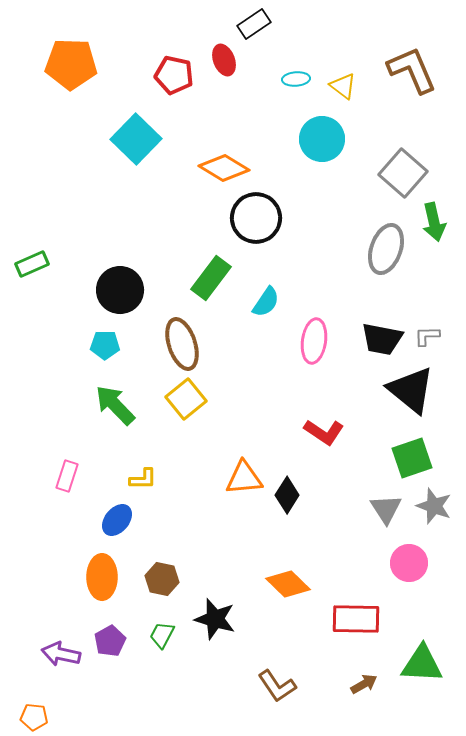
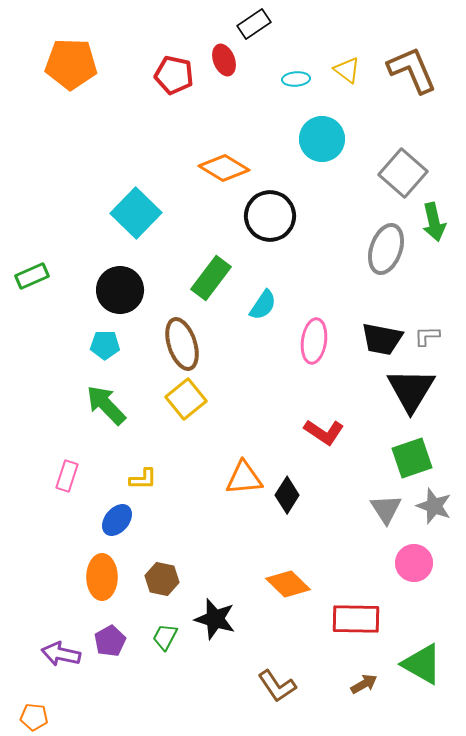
yellow triangle at (343, 86): moved 4 px right, 16 px up
cyan square at (136, 139): moved 74 px down
black circle at (256, 218): moved 14 px right, 2 px up
green rectangle at (32, 264): moved 12 px down
cyan semicircle at (266, 302): moved 3 px left, 3 px down
black triangle at (411, 390): rotated 22 degrees clockwise
green arrow at (115, 405): moved 9 px left
pink circle at (409, 563): moved 5 px right
green trapezoid at (162, 635): moved 3 px right, 2 px down
green triangle at (422, 664): rotated 27 degrees clockwise
